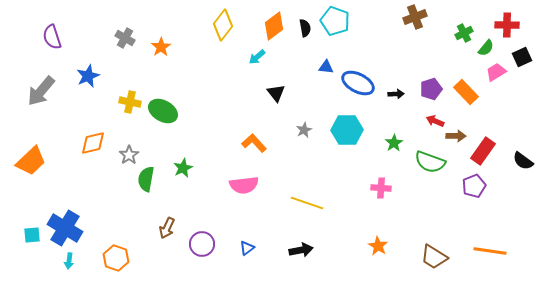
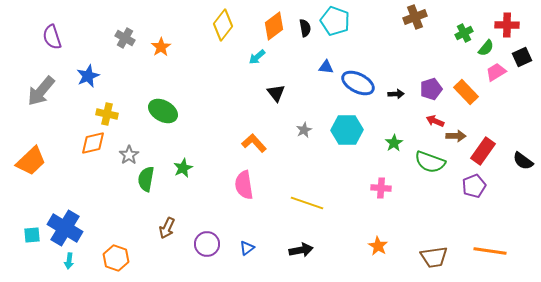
yellow cross at (130, 102): moved 23 px left, 12 px down
pink semicircle at (244, 185): rotated 88 degrees clockwise
purple circle at (202, 244): moved 5 px right
brown trapezoid at (434, 257): rotated 40 degrees counterclockwise
